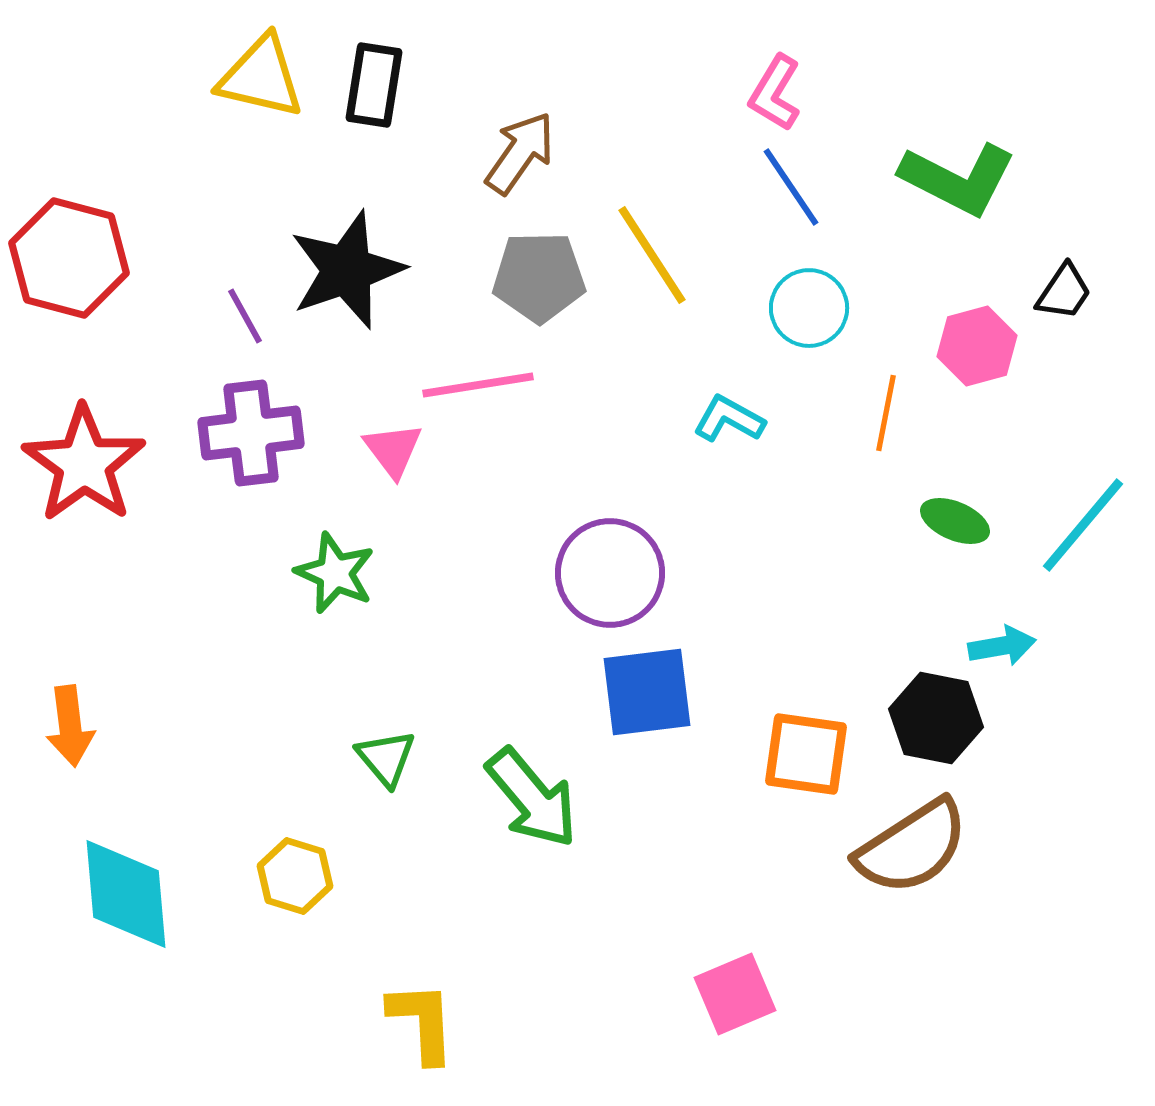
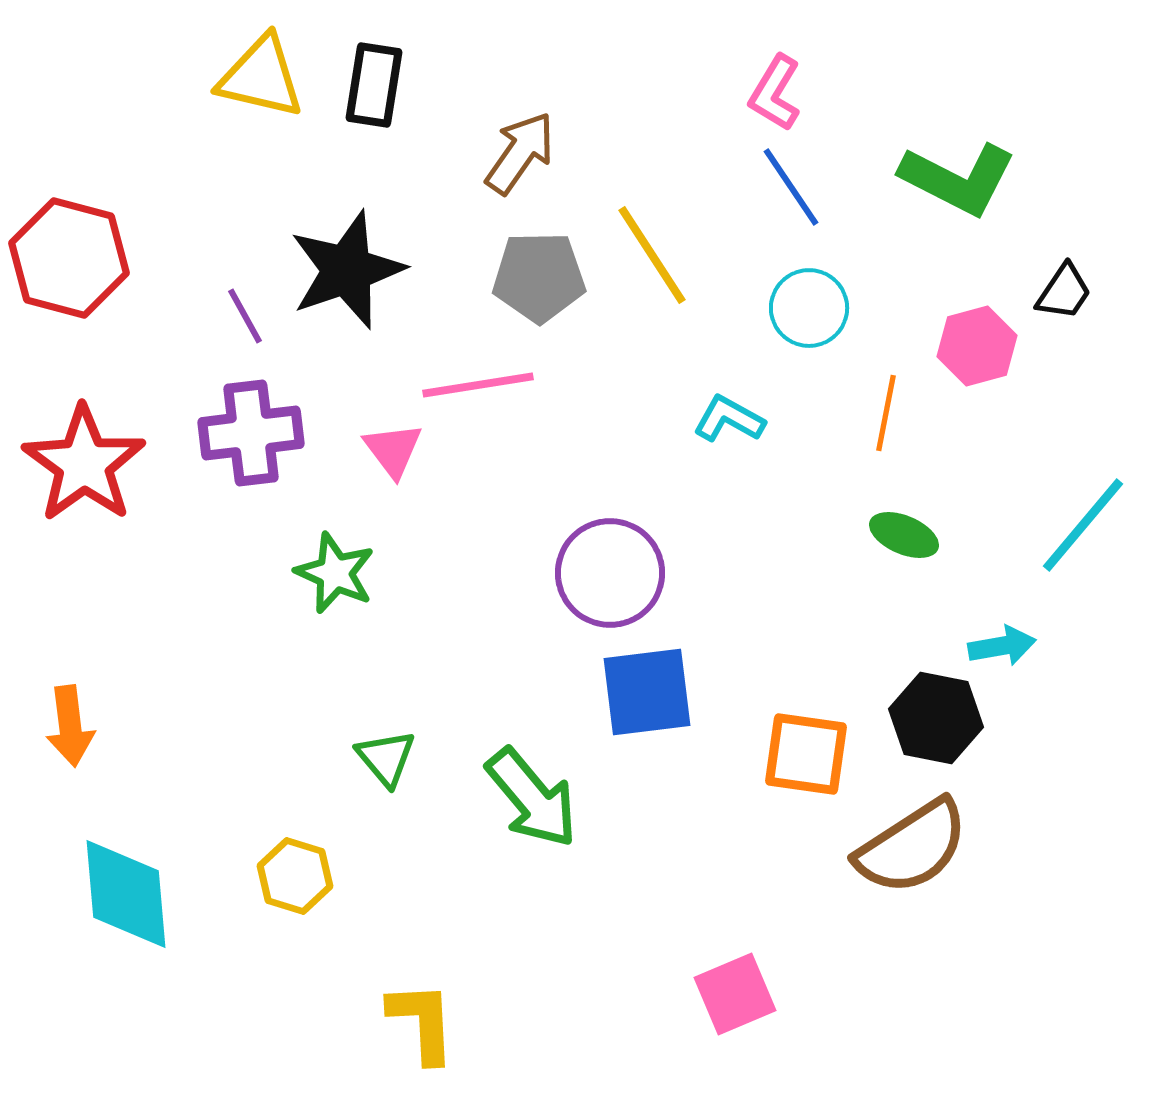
green ellipse: moved 51 px left, 14 px down
